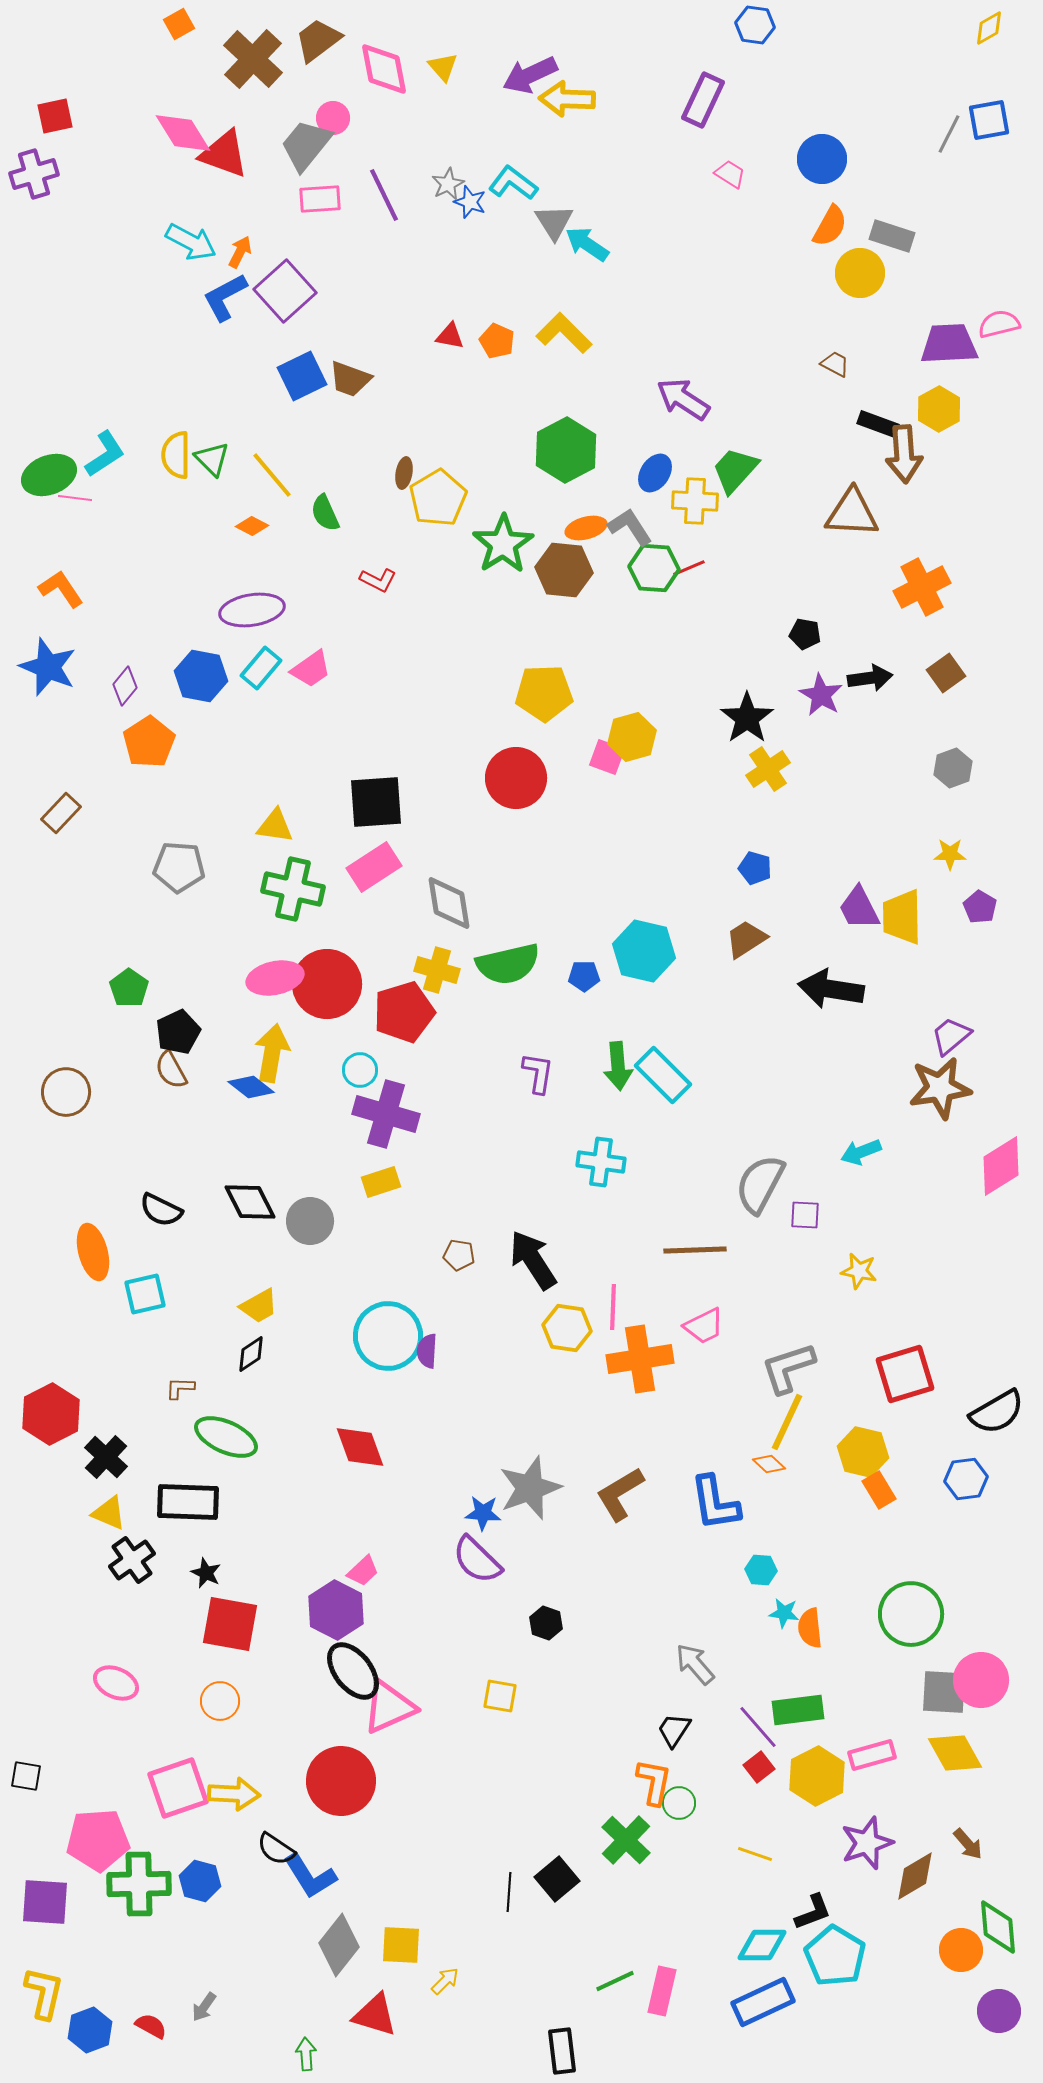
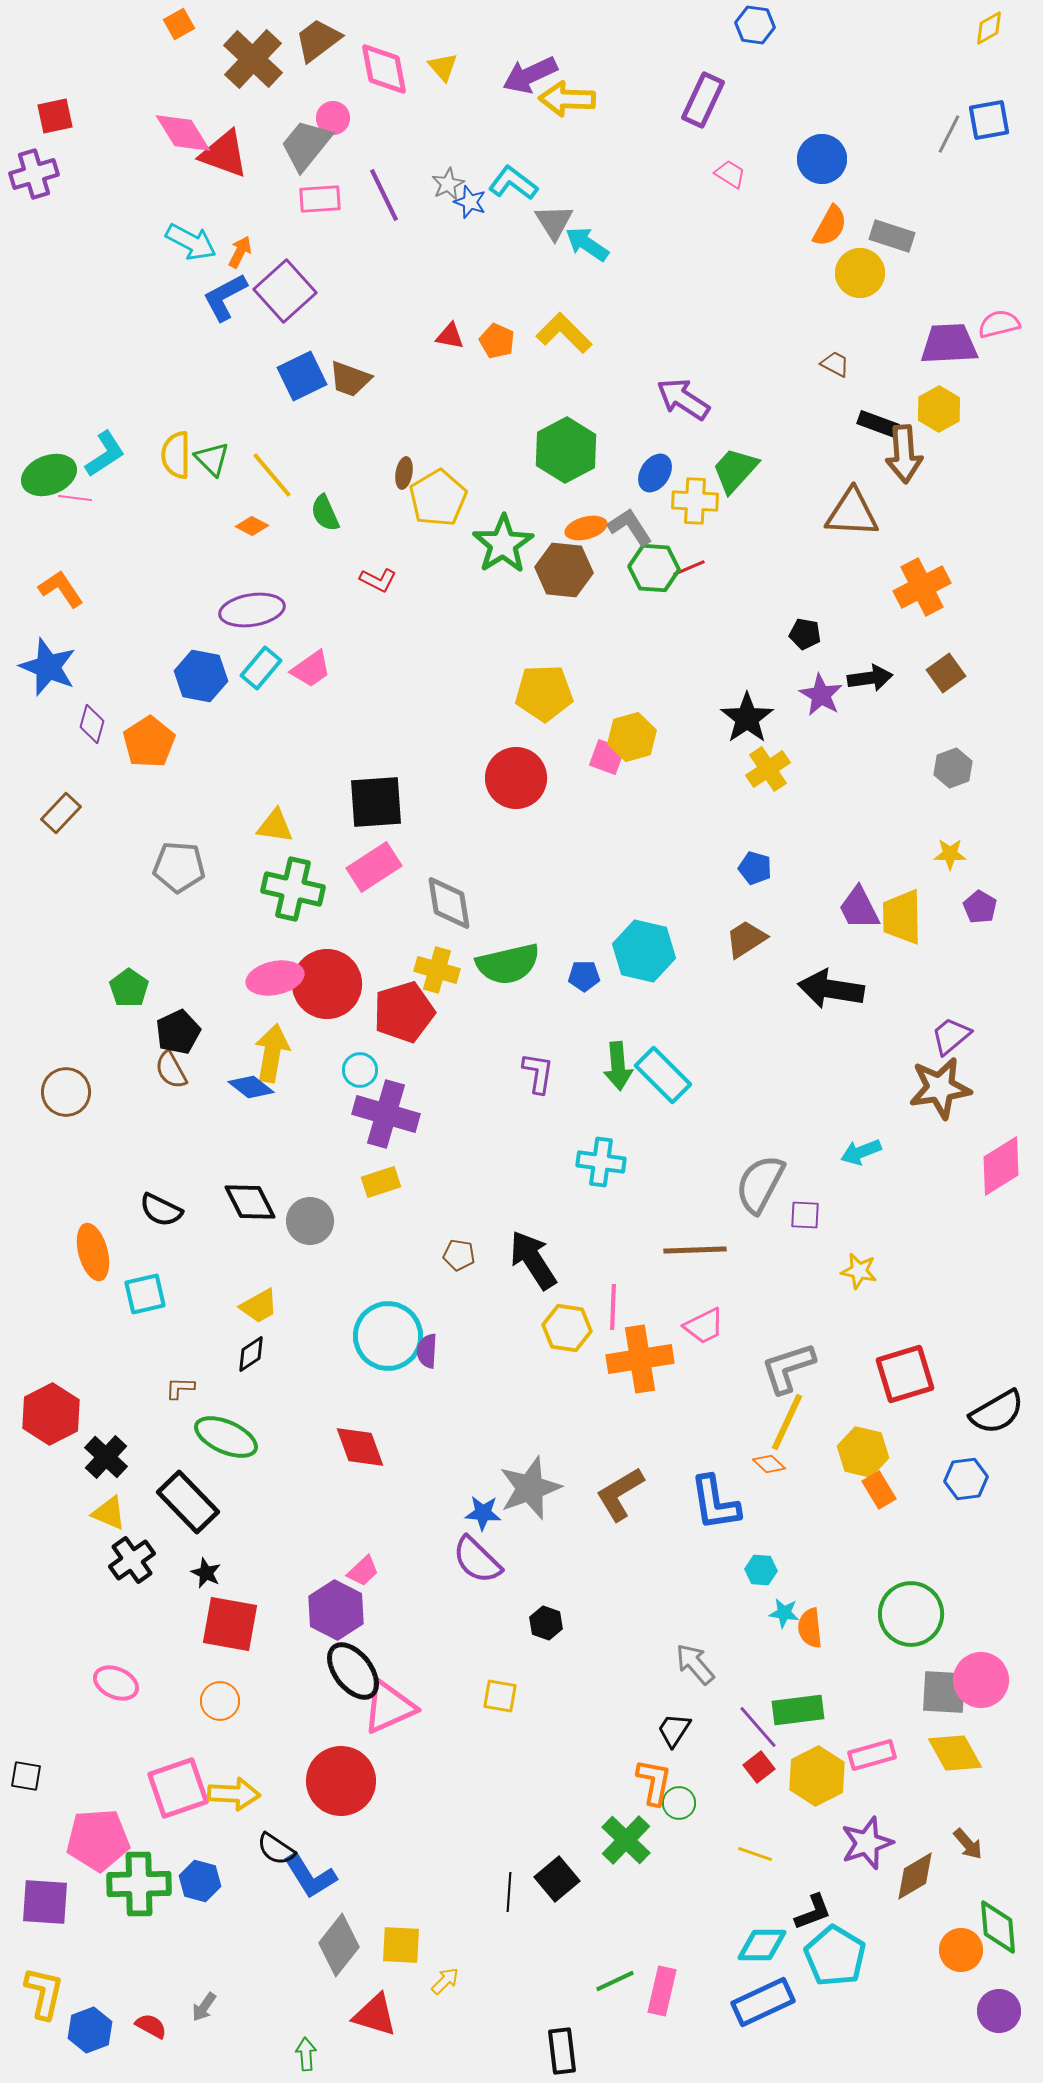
purple diamond at (125, 686): moved 33 px left, 38 px down; rotated 24 degrees counterclockwise
black rectangle at (188, 1502): rotated 44 degrees clockwise
